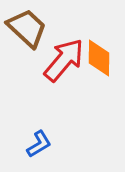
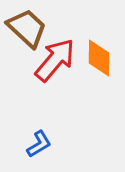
red arrow: moved 9 px left
